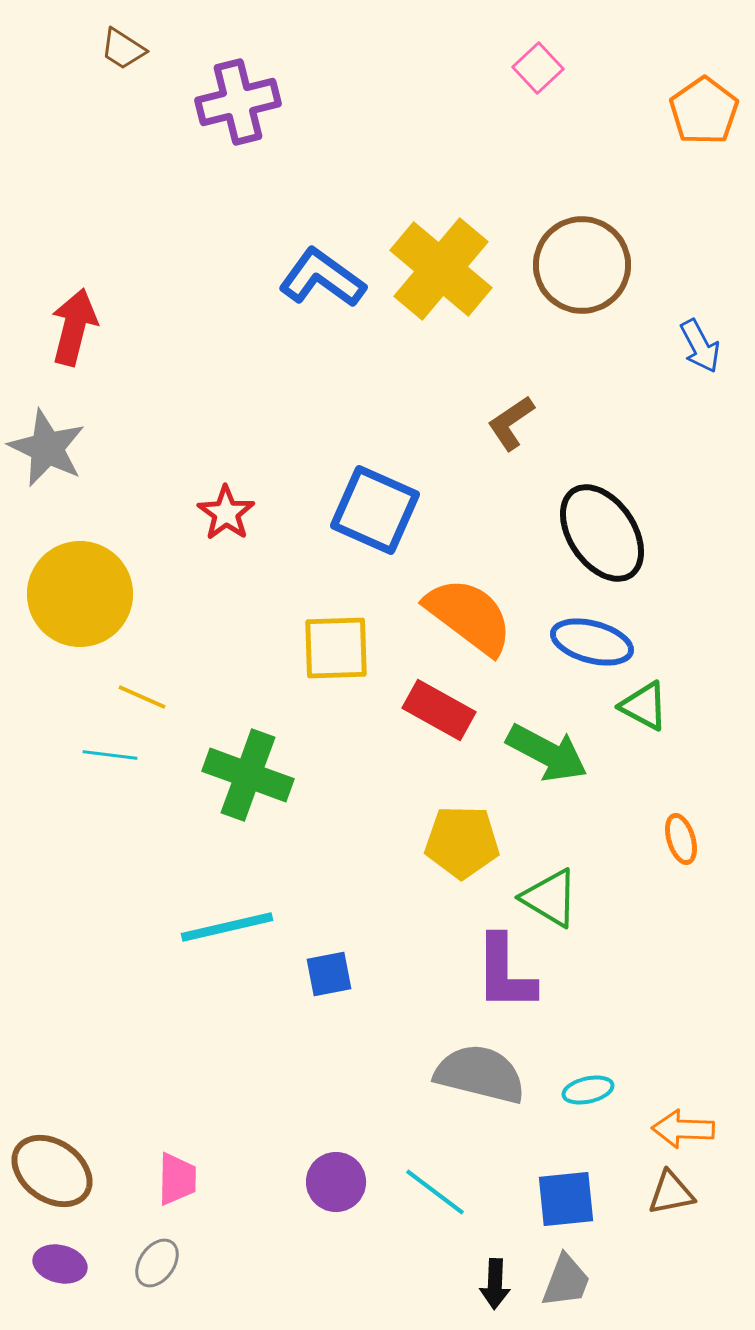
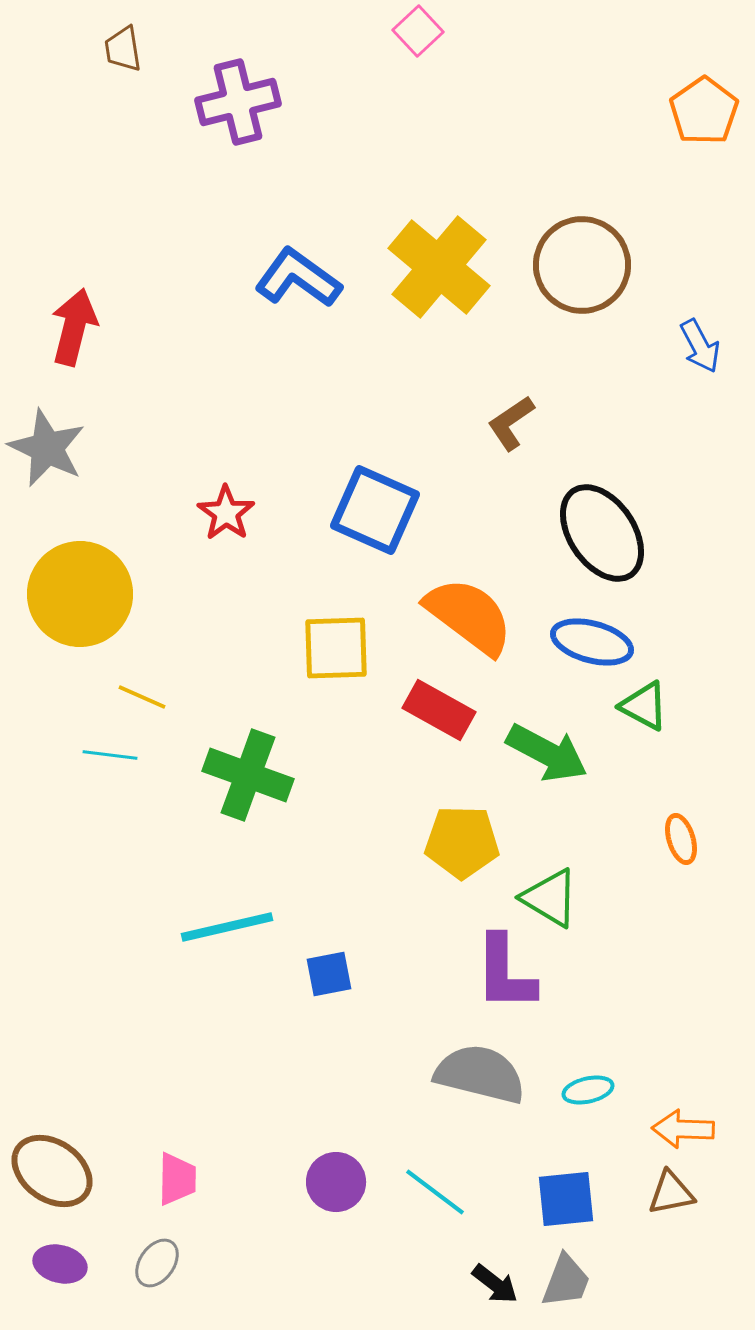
brown trapezoid at (123, 49): rotated 48 degrees clockwise
pink square at (538, 68): moved 120 px left, 37 px up
yellow cross at (441, 269): moved 2 px left, 2 px up
blue L-shape at (322, 278): moved 24 px left
black arrow at (495, 1284): rotated 54 degrees counterclockwise
